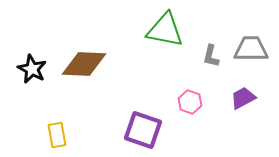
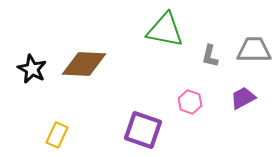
gray trapezoid: moved 3 px right, 1 px down
gray L-shape: moved 1 px left
yellow rectangle: rotated 35 degrees clockwise
